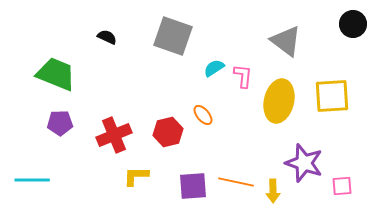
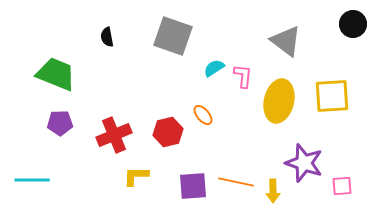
black semicircle: rotated 126 degrees counterclockwise
